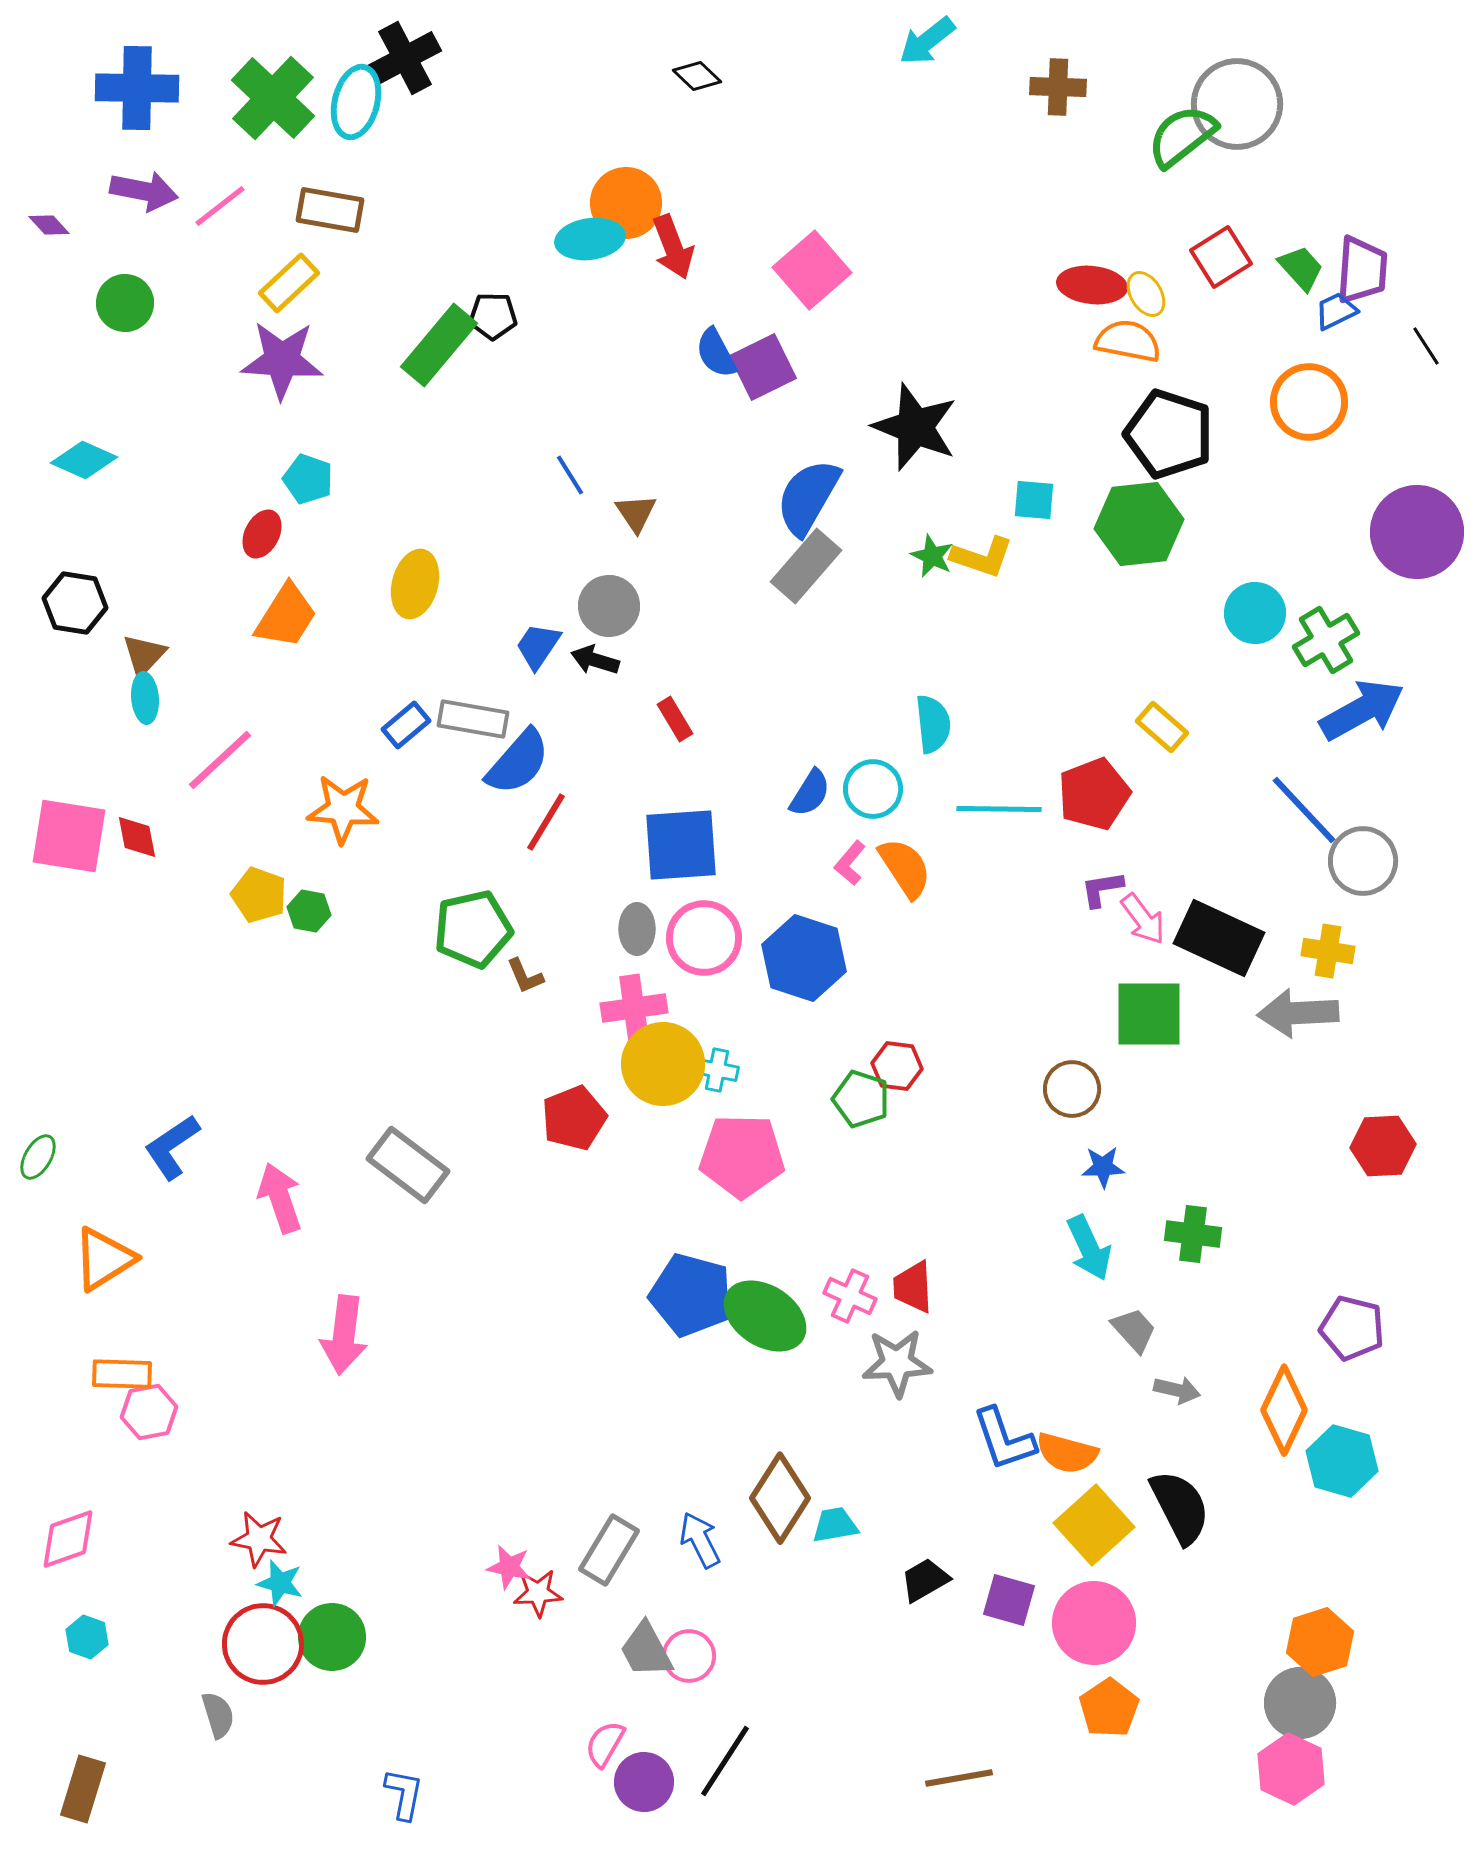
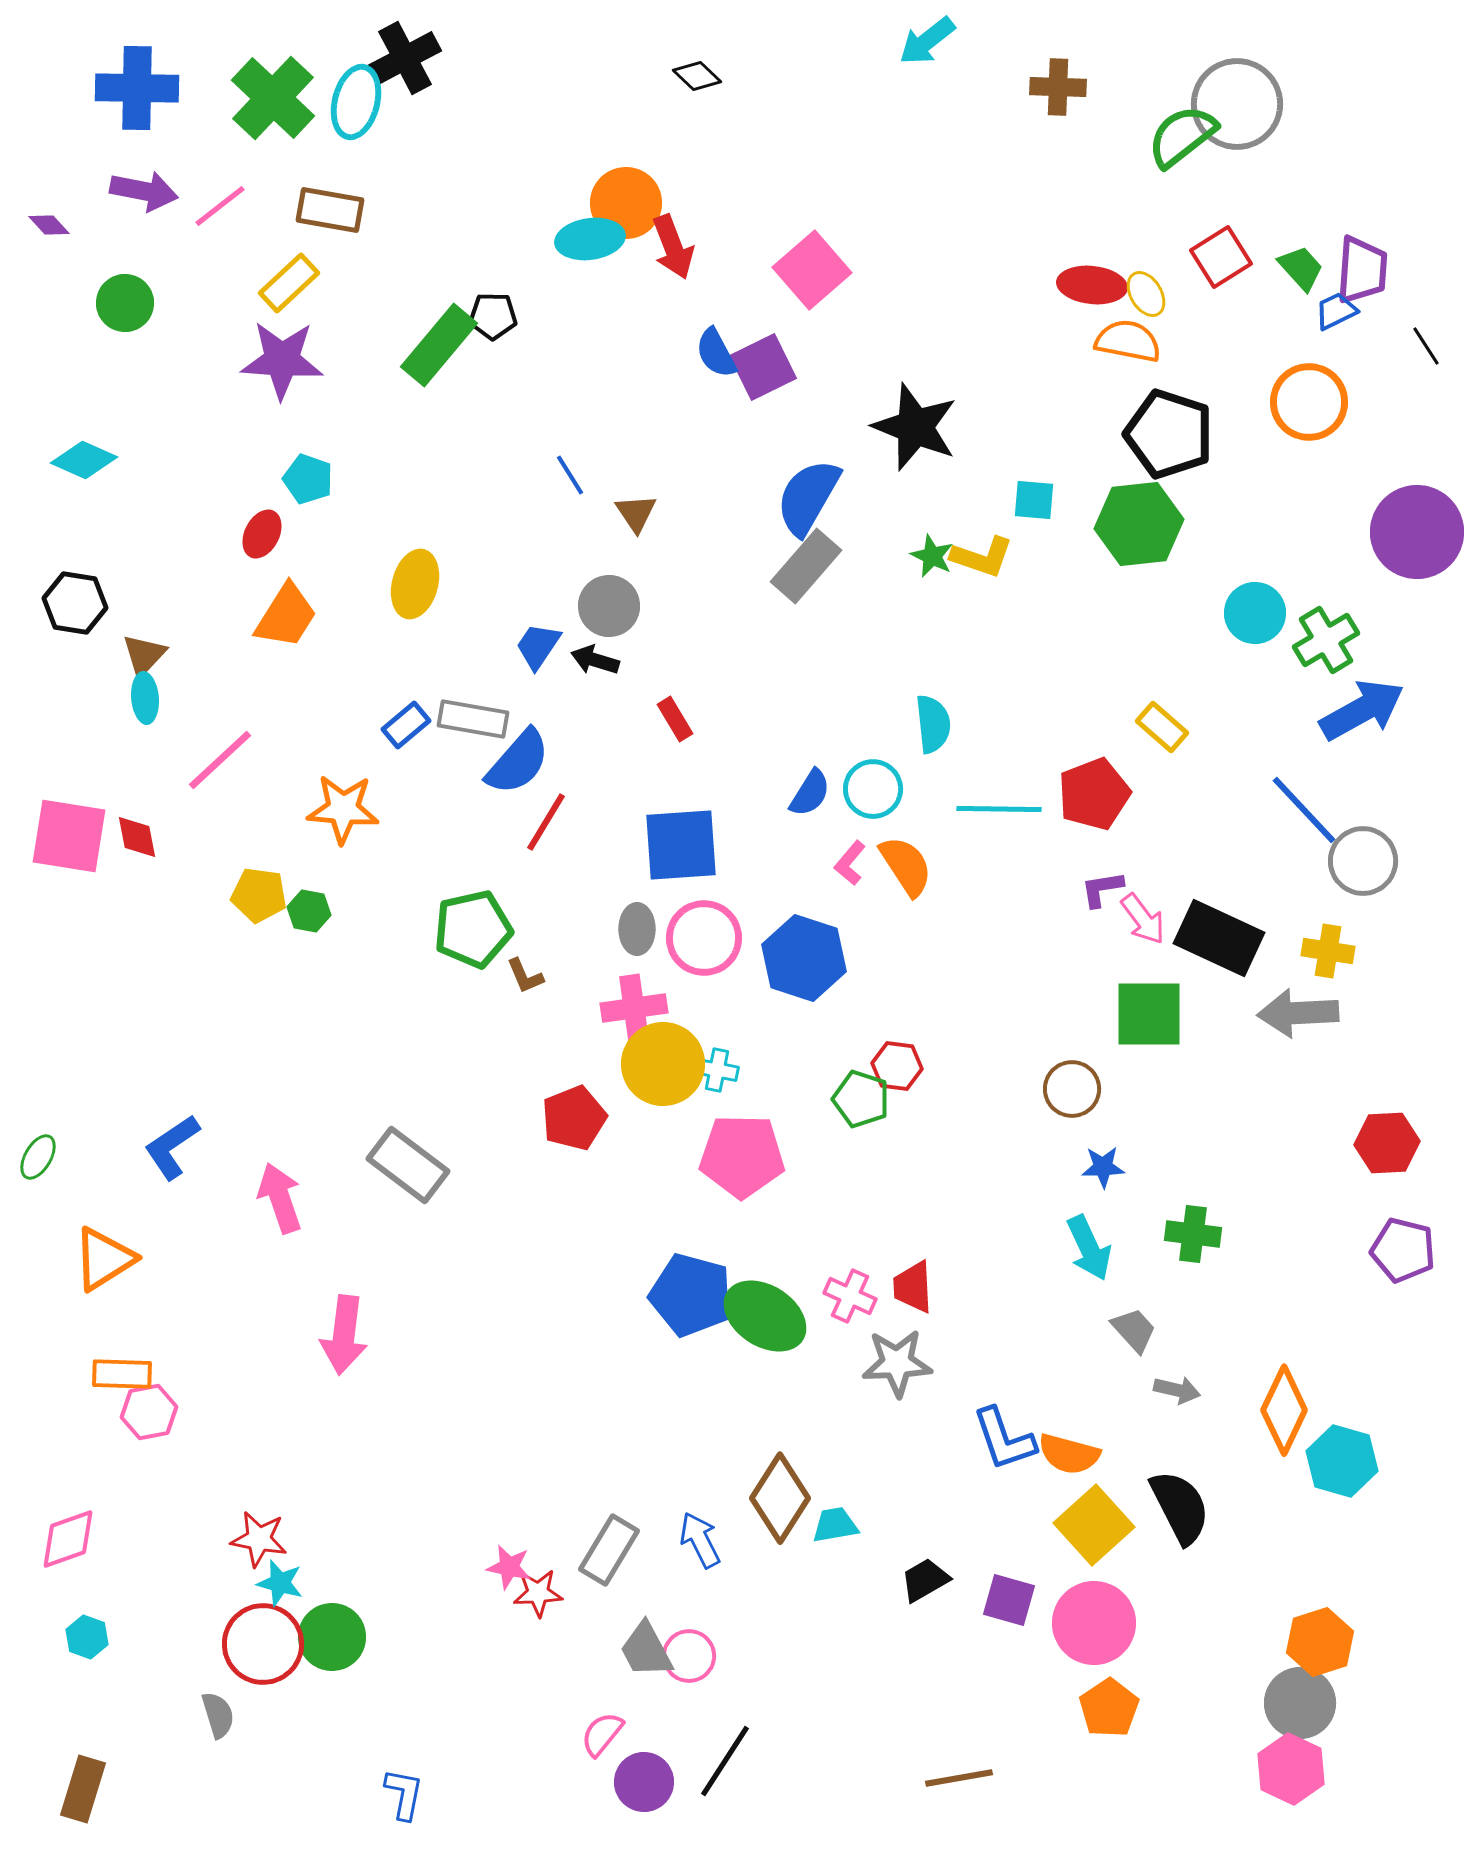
orange semicircle at (905, 868): moved 1 px right, 2 px up
yellow pentagon at (259, 895): rotated 12 degrees counterclockwise
red hexagon at (1383, 1146): moved 4 px right, 3 px up
purple pentagon at (1352, 1328): moved 51 px right, 78 px up
orange semicircle at (1067, 1453): moved 2 px right, 1 px down
pink semicircle at (605, 1744): moved 3 px left, 10 px up; rotated 9 degrees clockwise
